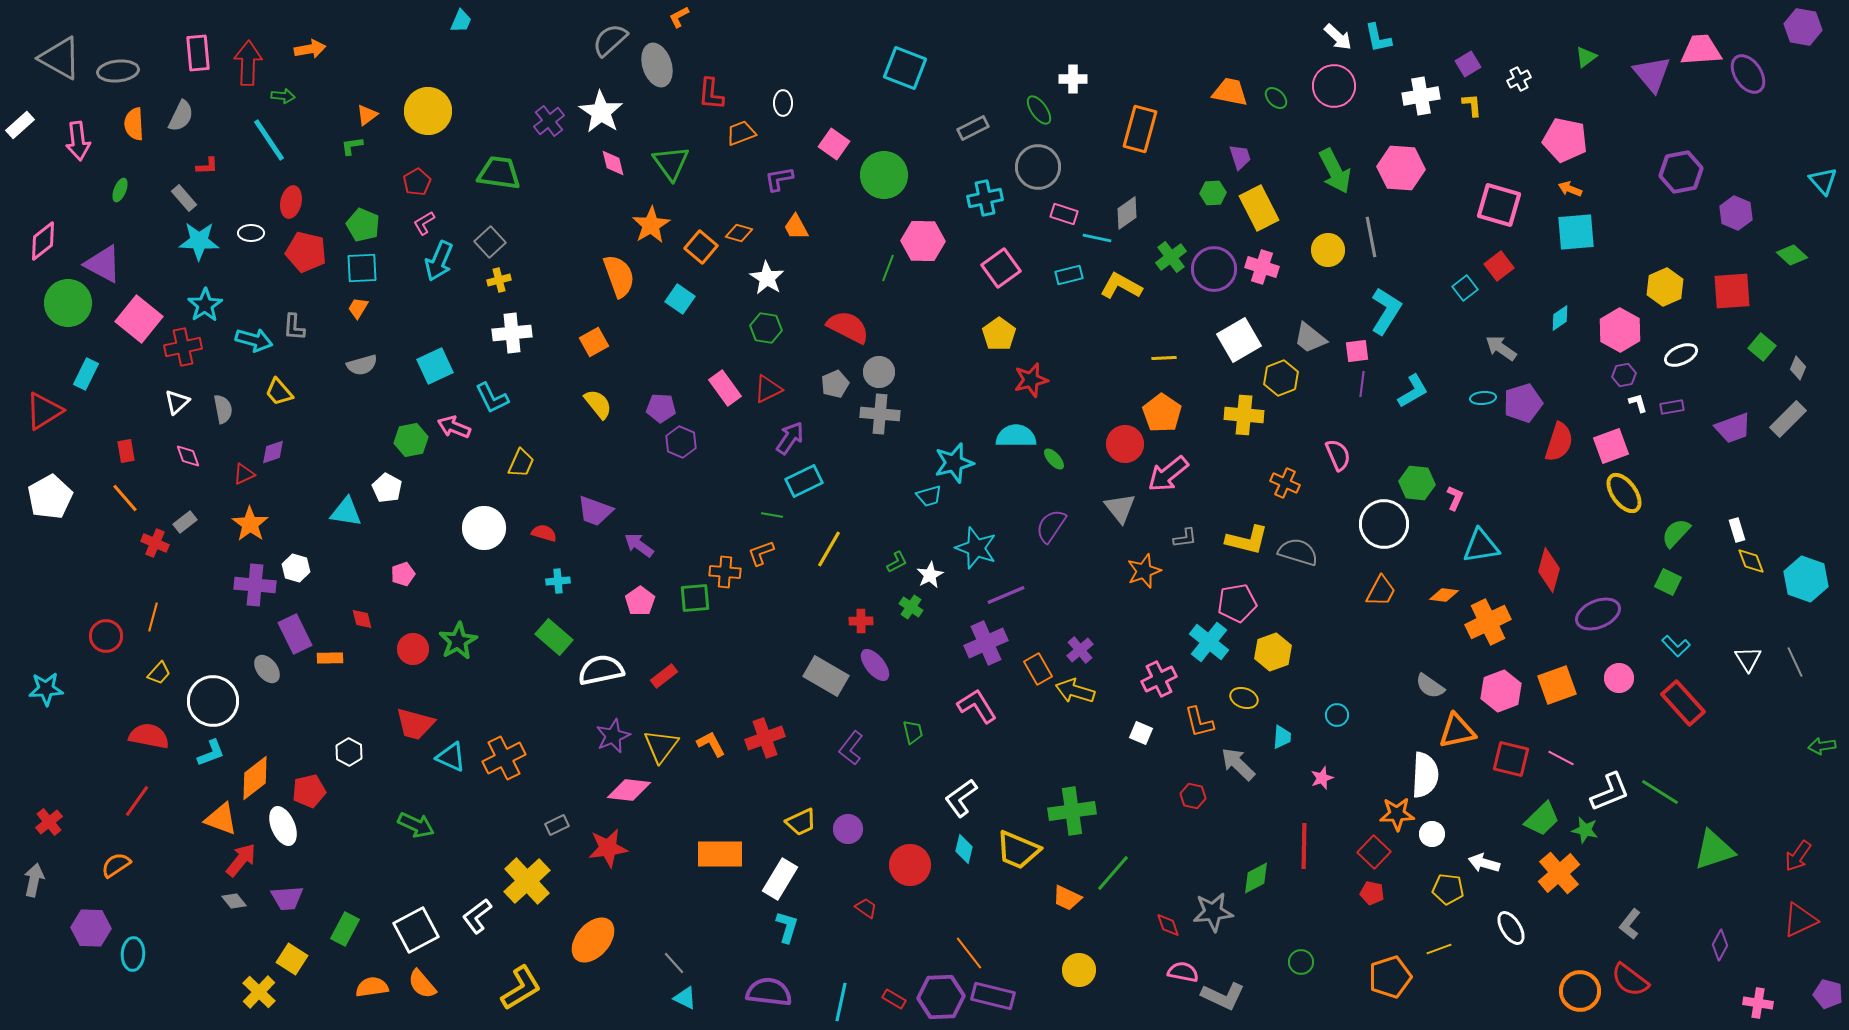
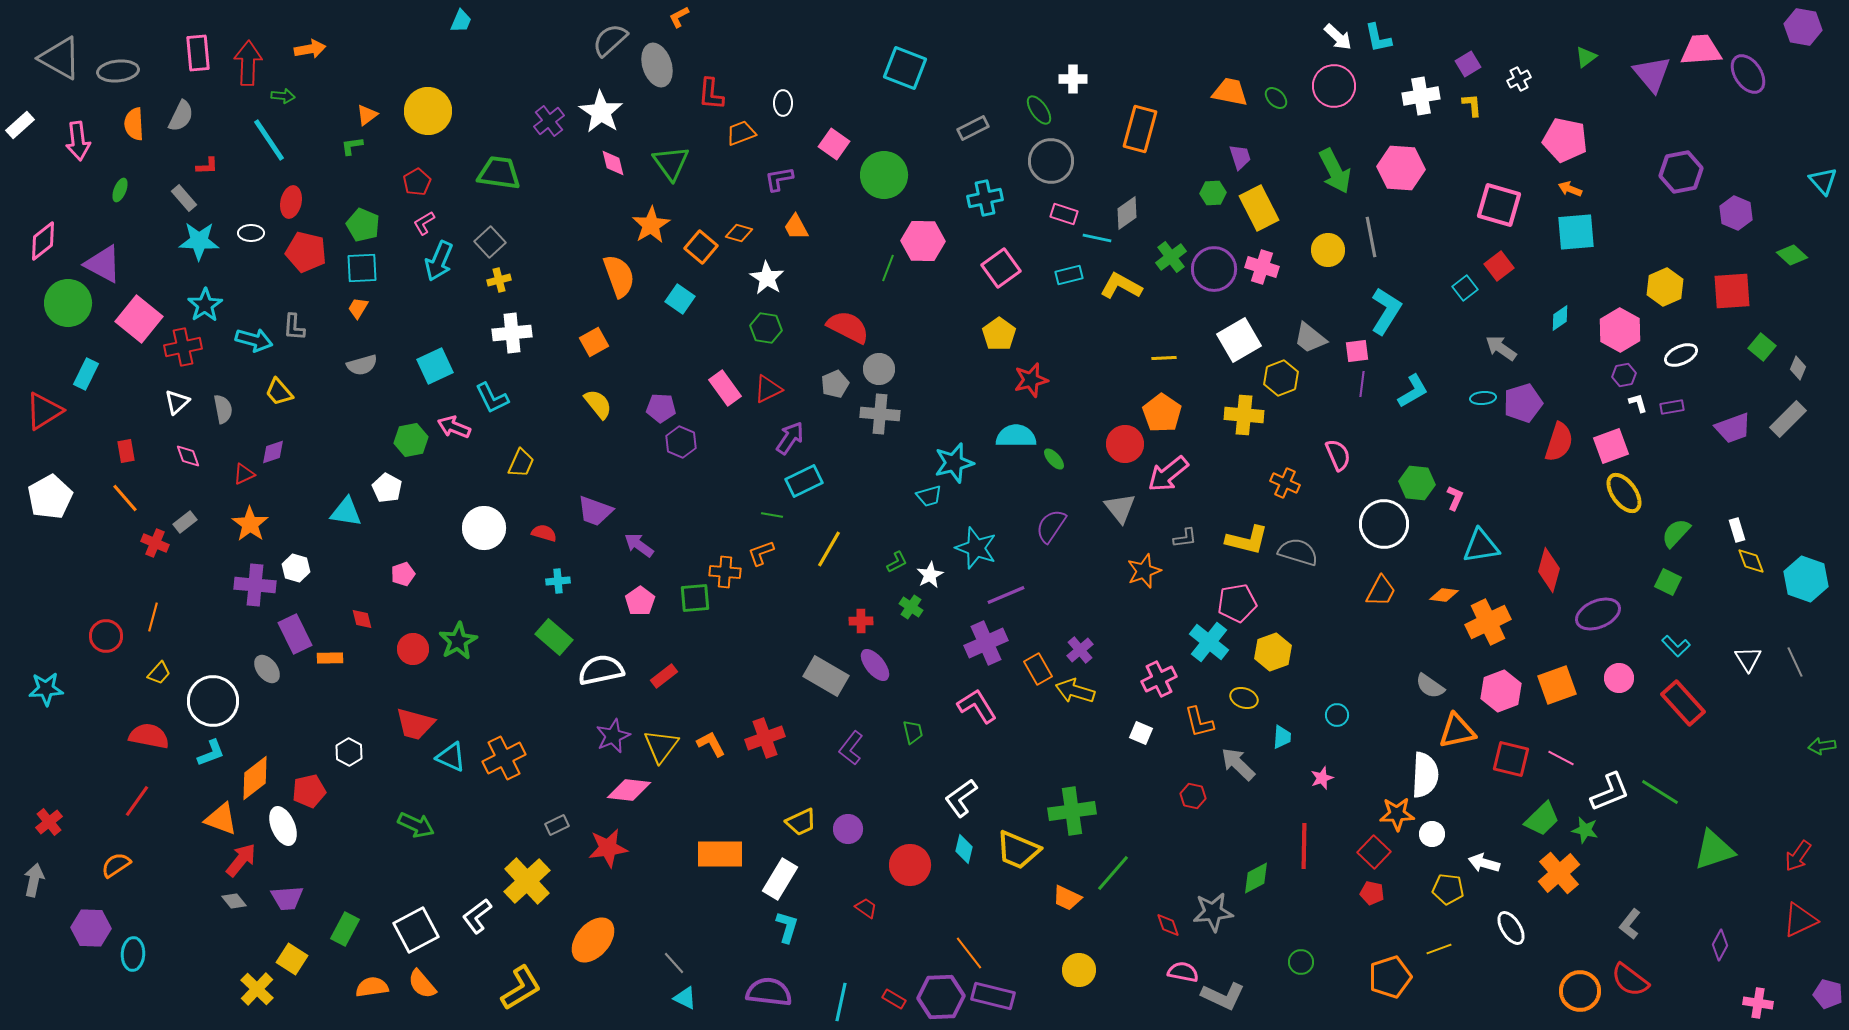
gray circle at (1038, 167): moved 13 px right, 6 px up
gray circle at (879, 372): moved 3 px up
yellow cross at (259, 992): moved 2 px left, 3 px up
